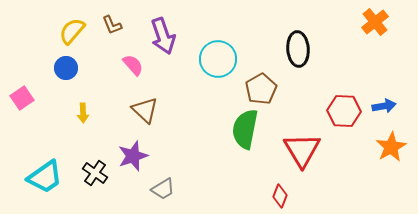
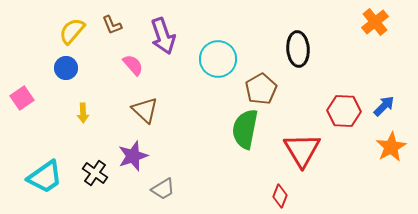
blue arrow: rotated 35 degrees counterclockwise
